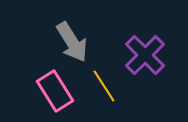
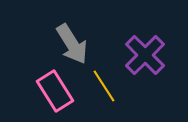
gray arrow: moved 2 px down
